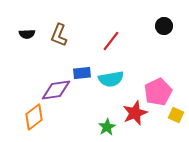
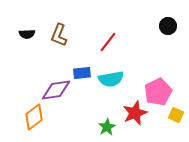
black circle: moved 4 px right
red line: moved 3 px left, 1 px down
